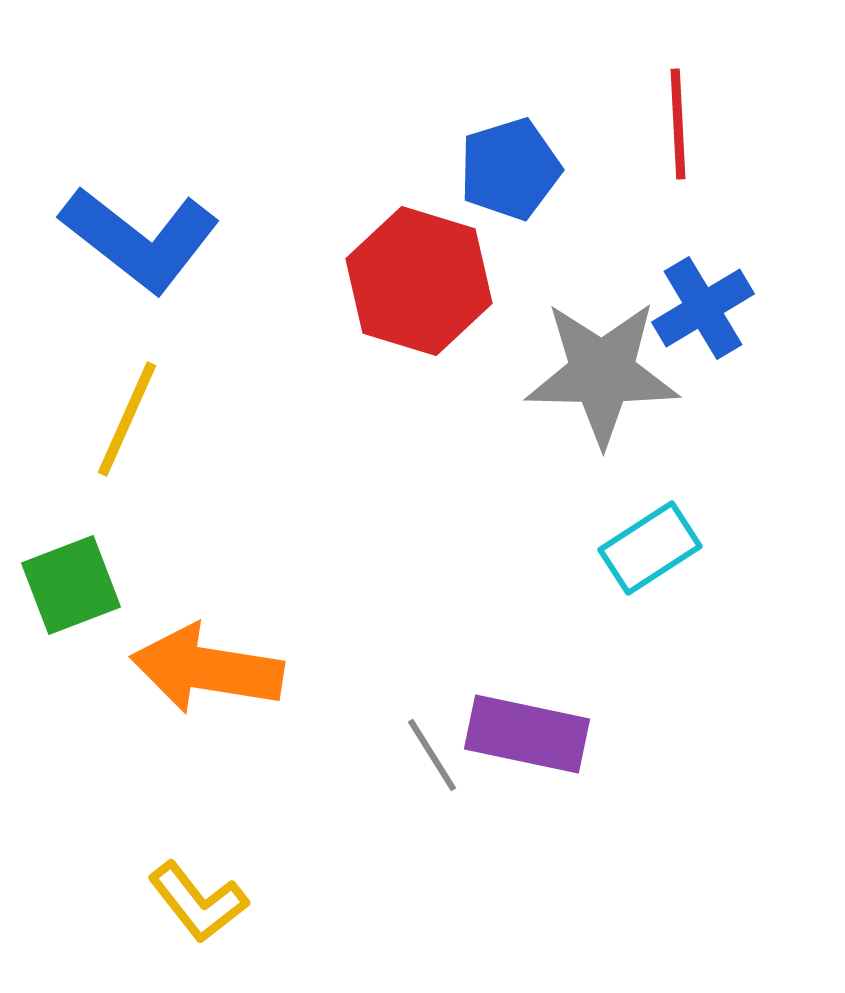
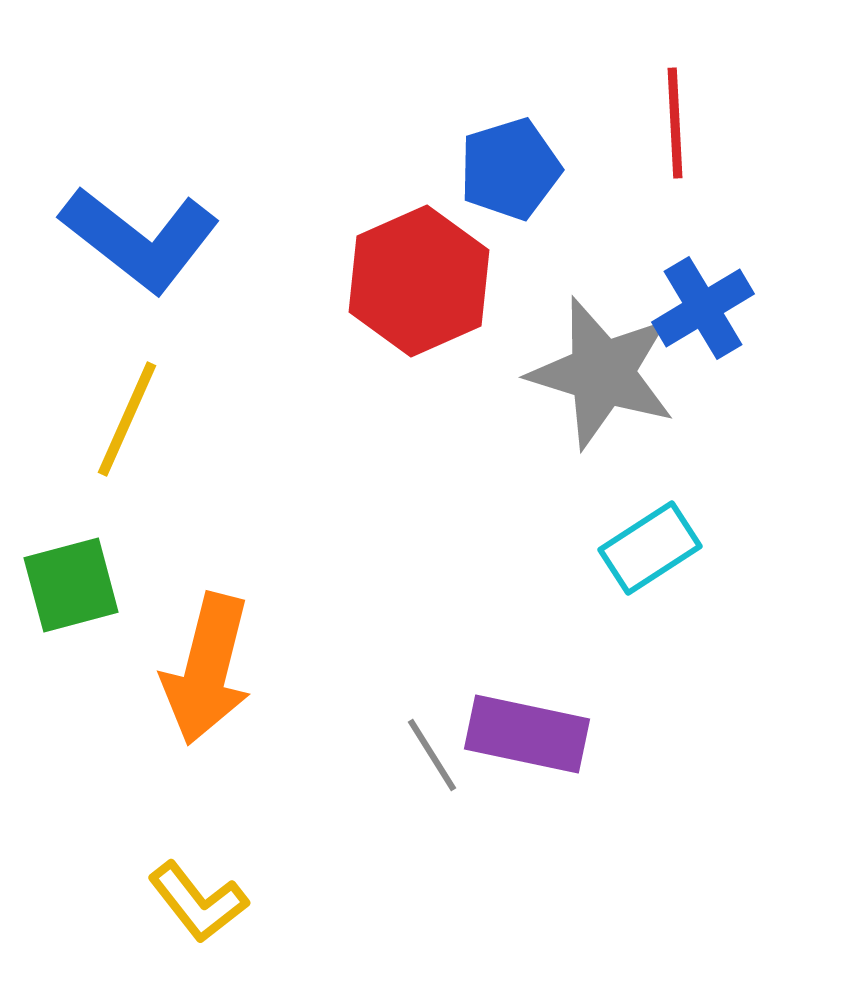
red line: moved 3 px left, 1 px up
red hexagon: rotated 19 degrees clockwise
gray star: rotated 16 degrees clockwise
green square: rotated 6 degrees clockwise
orange arrow: rotated 85 degrees counterclockwise
